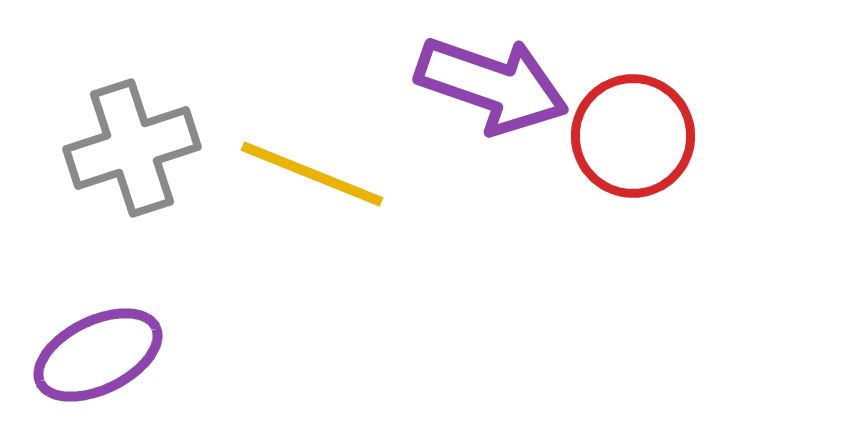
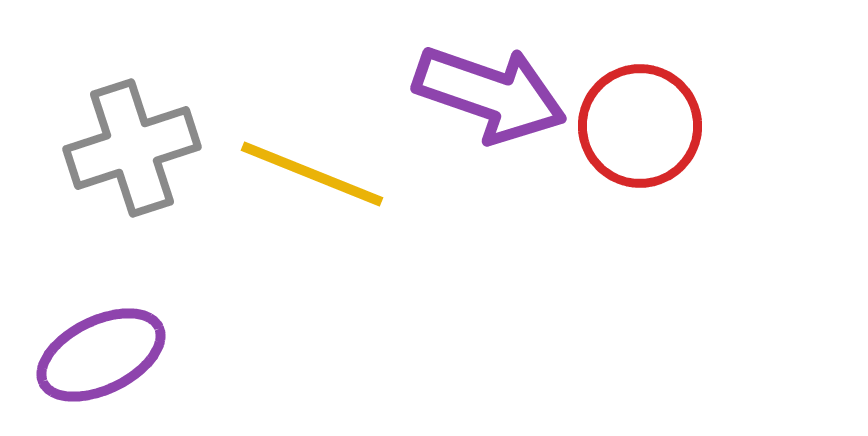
purple arrow: moved 2 px left, 9 px down
red circle: moved 7 px right, 10 px up
purple ellipse: moved 3 px right
